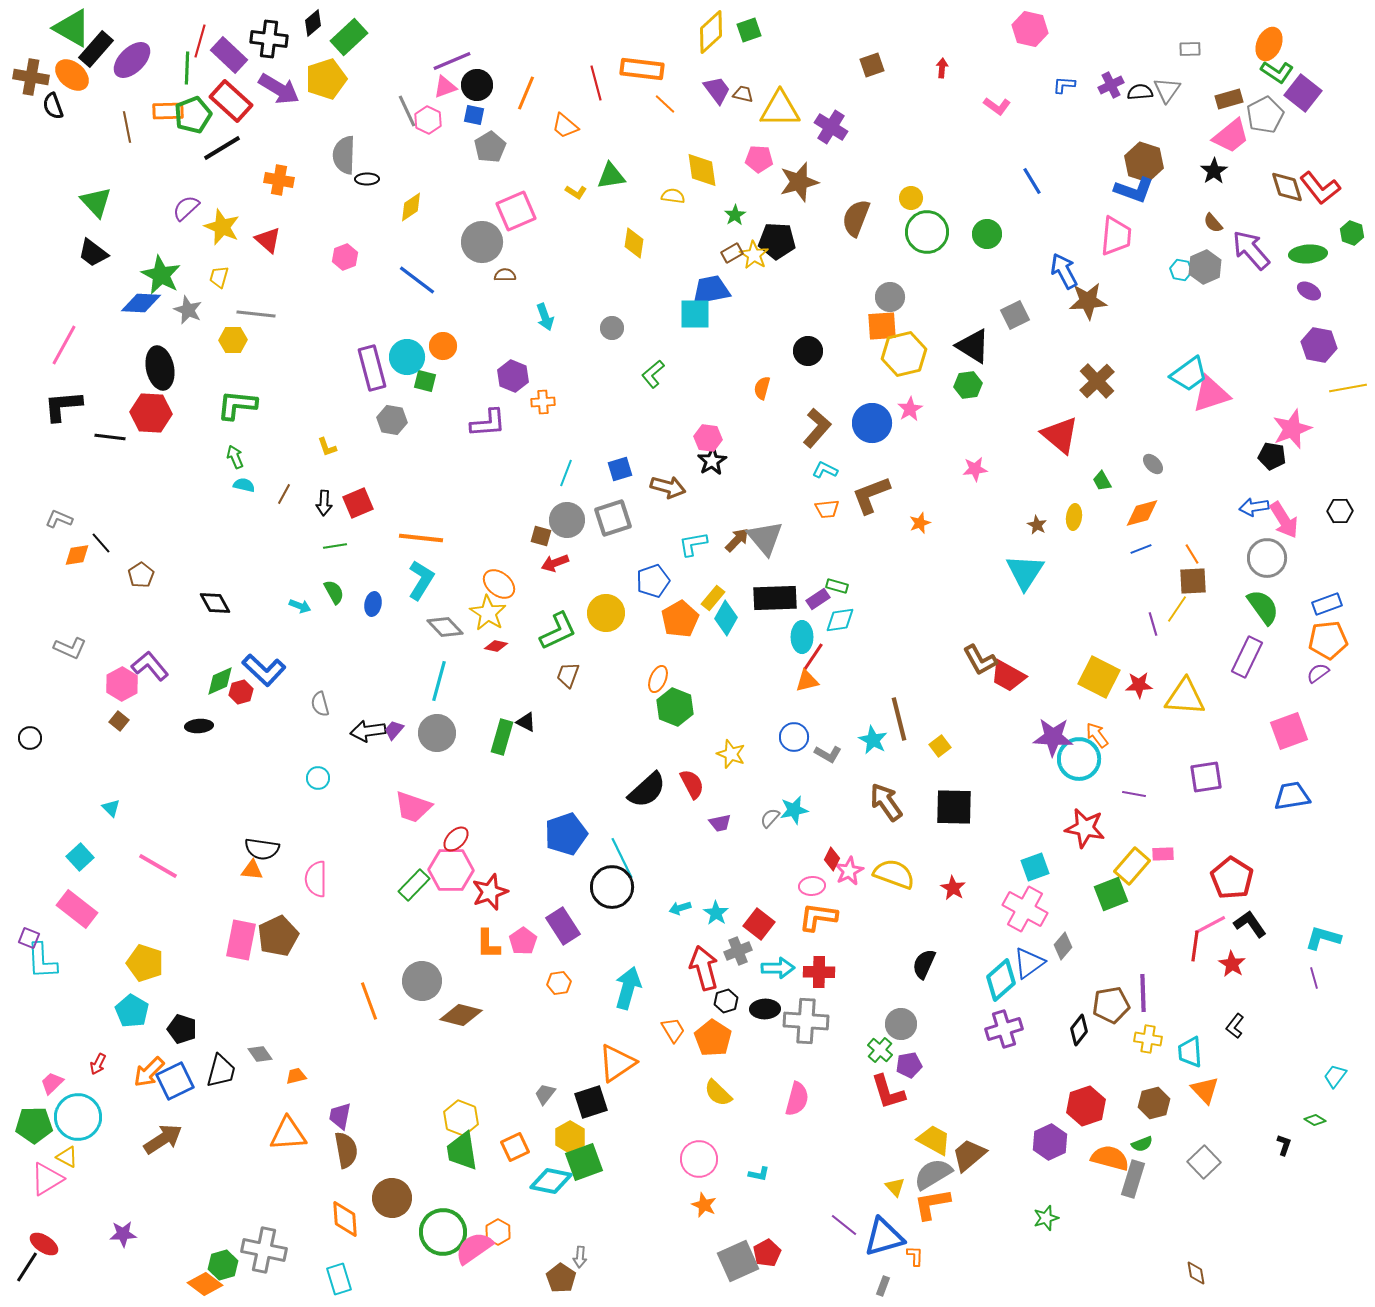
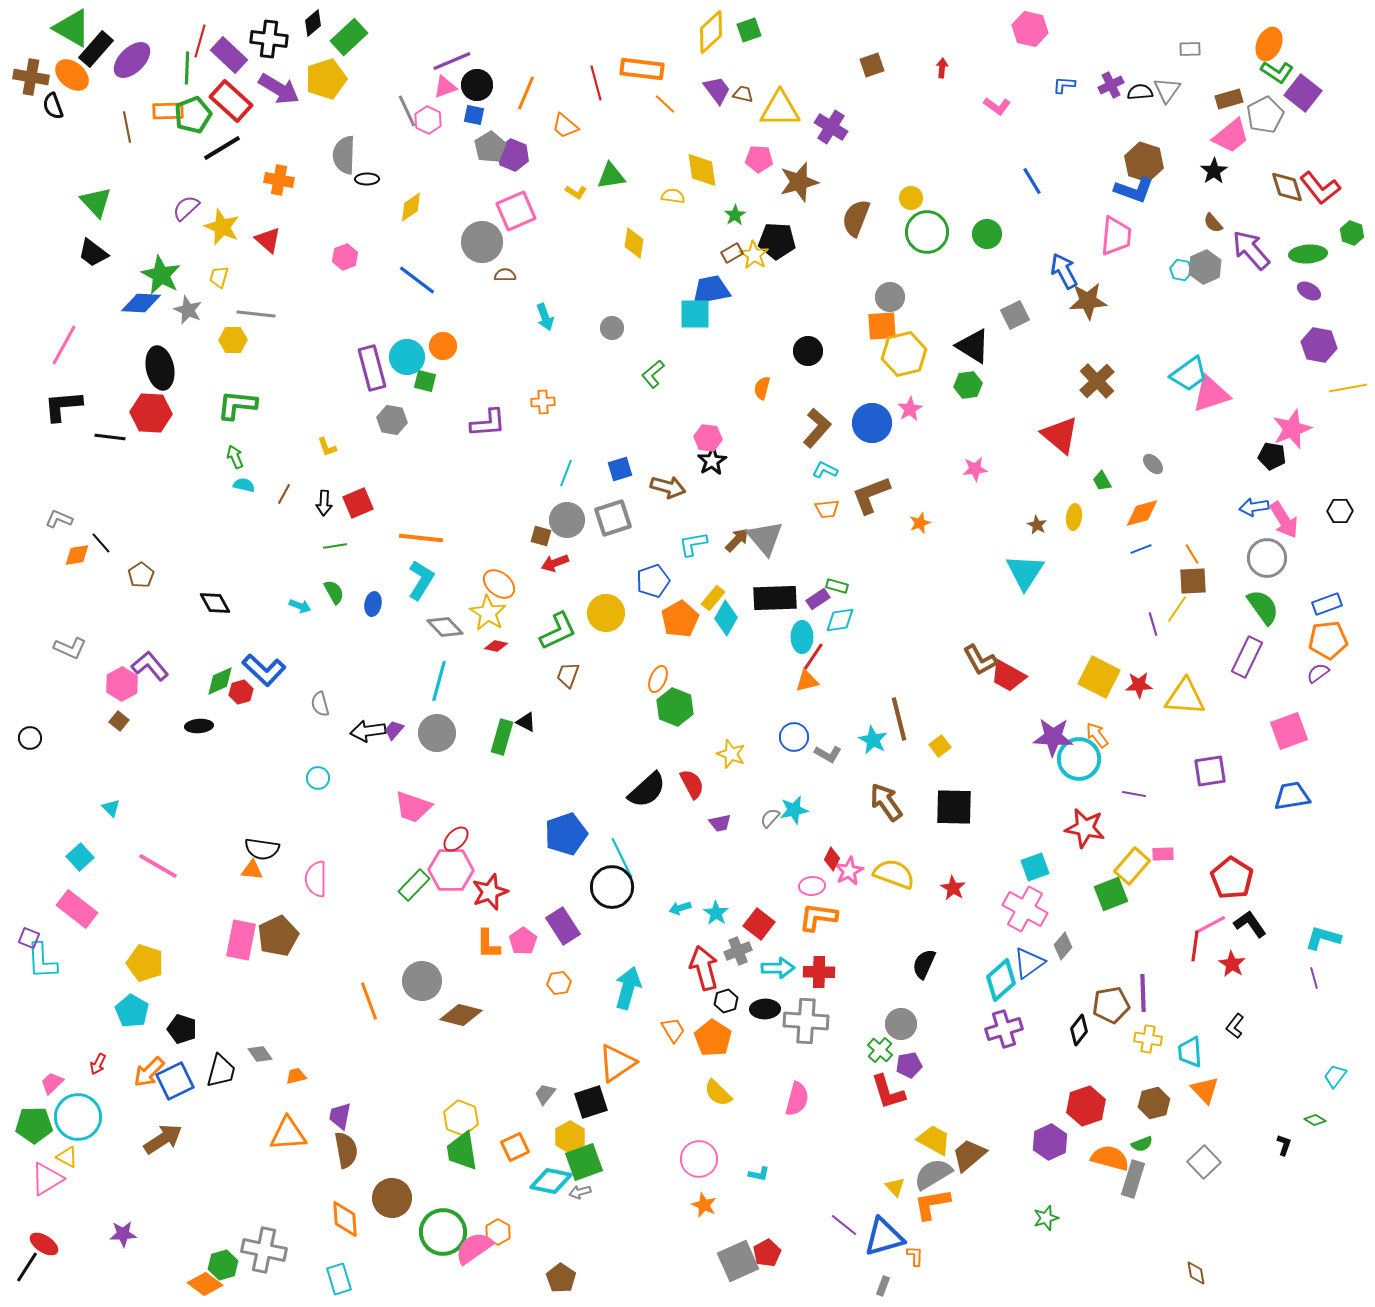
purple hexagon at (513, 376): moved 221 px up
purple square at (1206, 777): moved 4 px right, 6 px up
gray arrow at (580, 1257): moved 65 px up; rotated 70 degrees clockwise
